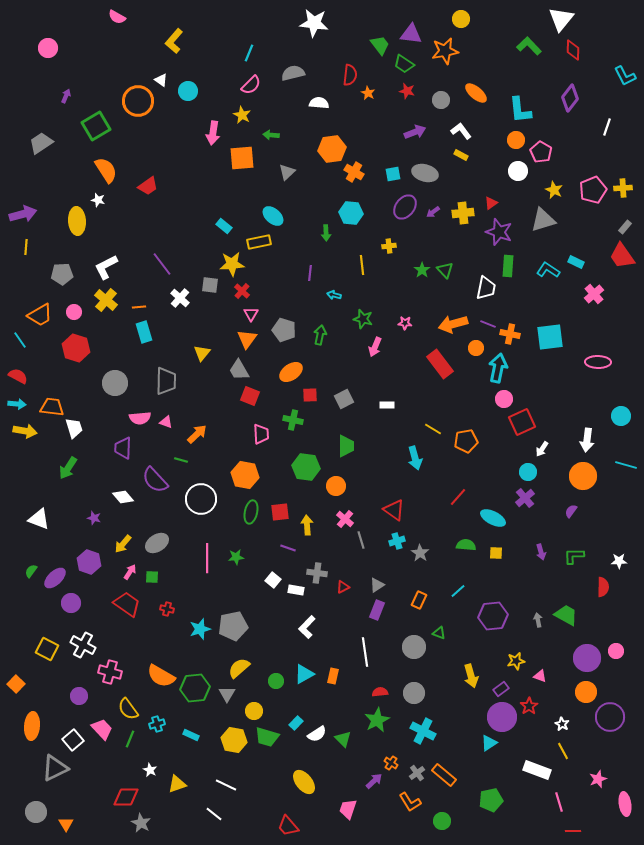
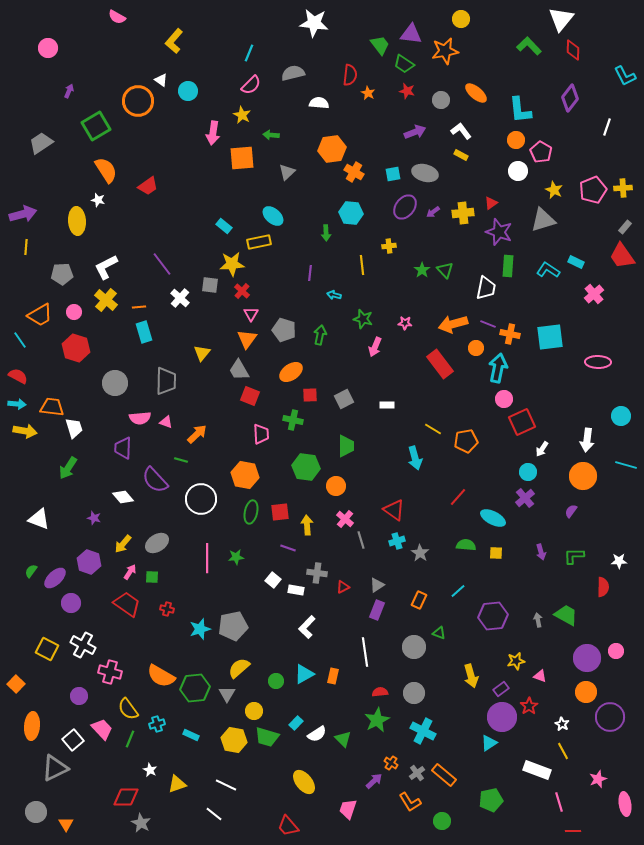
purple arrow at (66, 96): moved 3 px right, 5 px up
